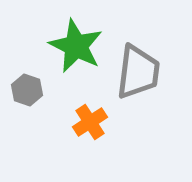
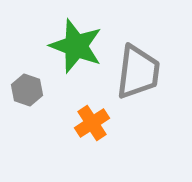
green star: rotated 6 degrees counterclockwise
orange cross: moved 2 px right, 1 px down
